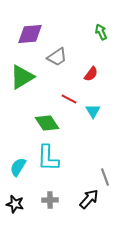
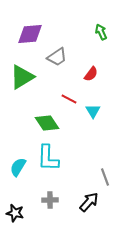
black arrow: moved 3 px down
black star: moved 9 px down
